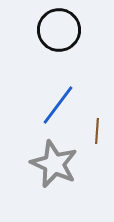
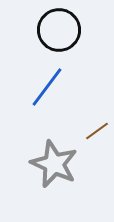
blue line: moved 11 px left, 18 px up
brown line: rotated 50 degrees clockwise
